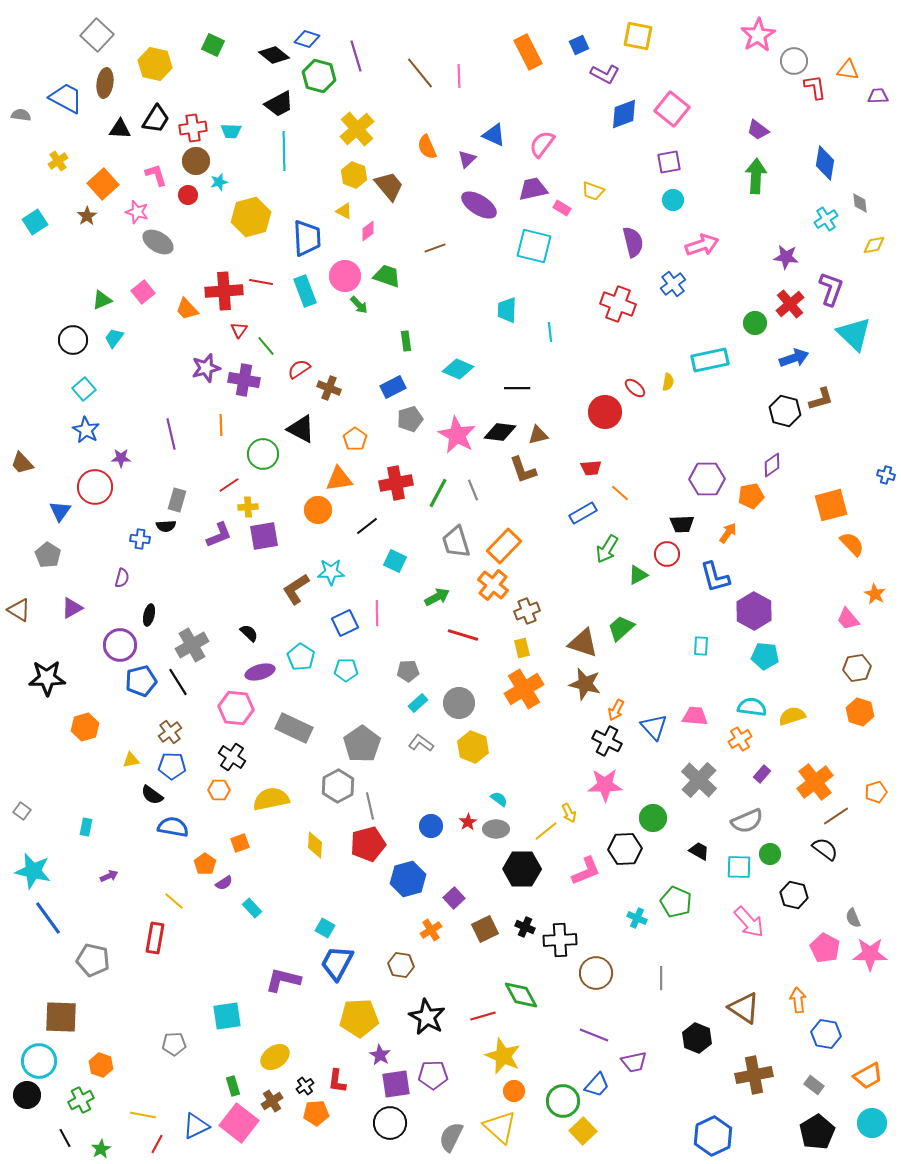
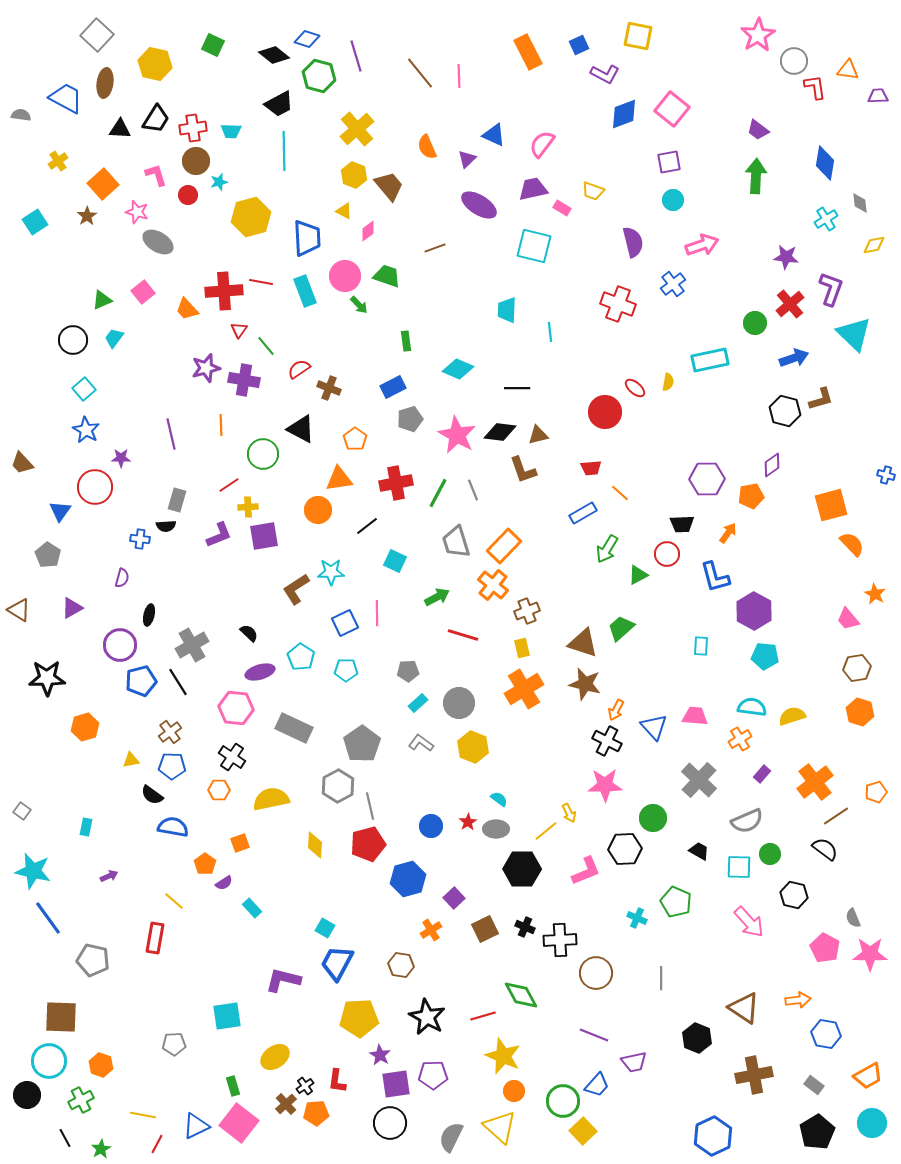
orange arrow at (798, 1000): rotated 90 degrees clockwise
cyan circle at (39, 1061): moved 10 px right
brown cross at (272, 1101): moved 14 px right, 3 px down; rotated 10 degrees counterclockwise
